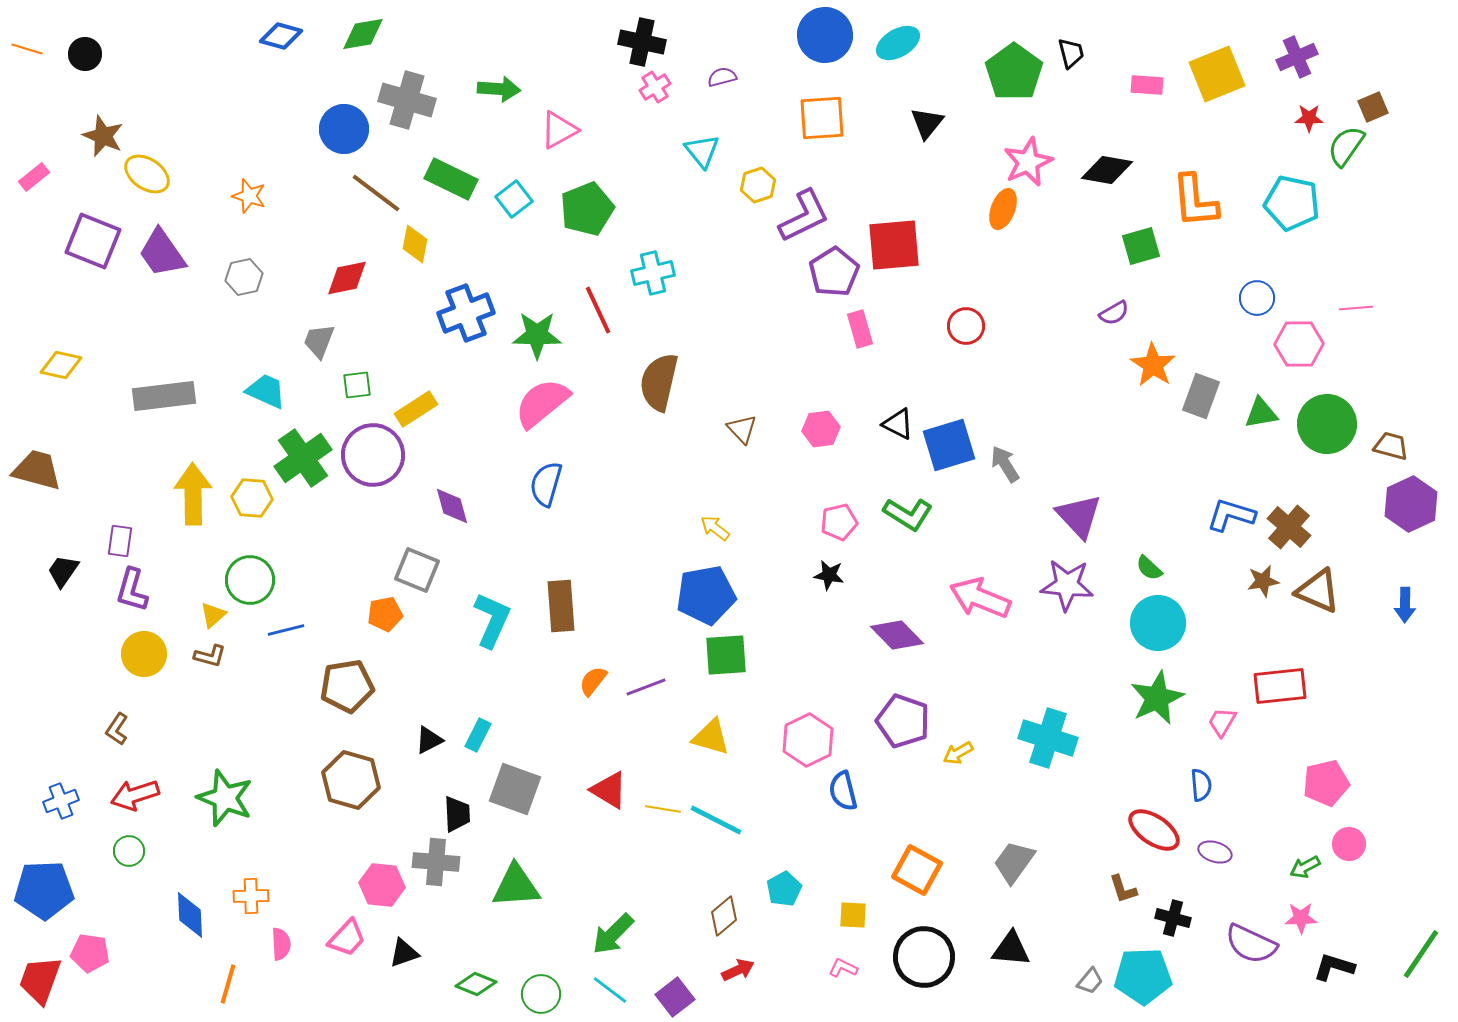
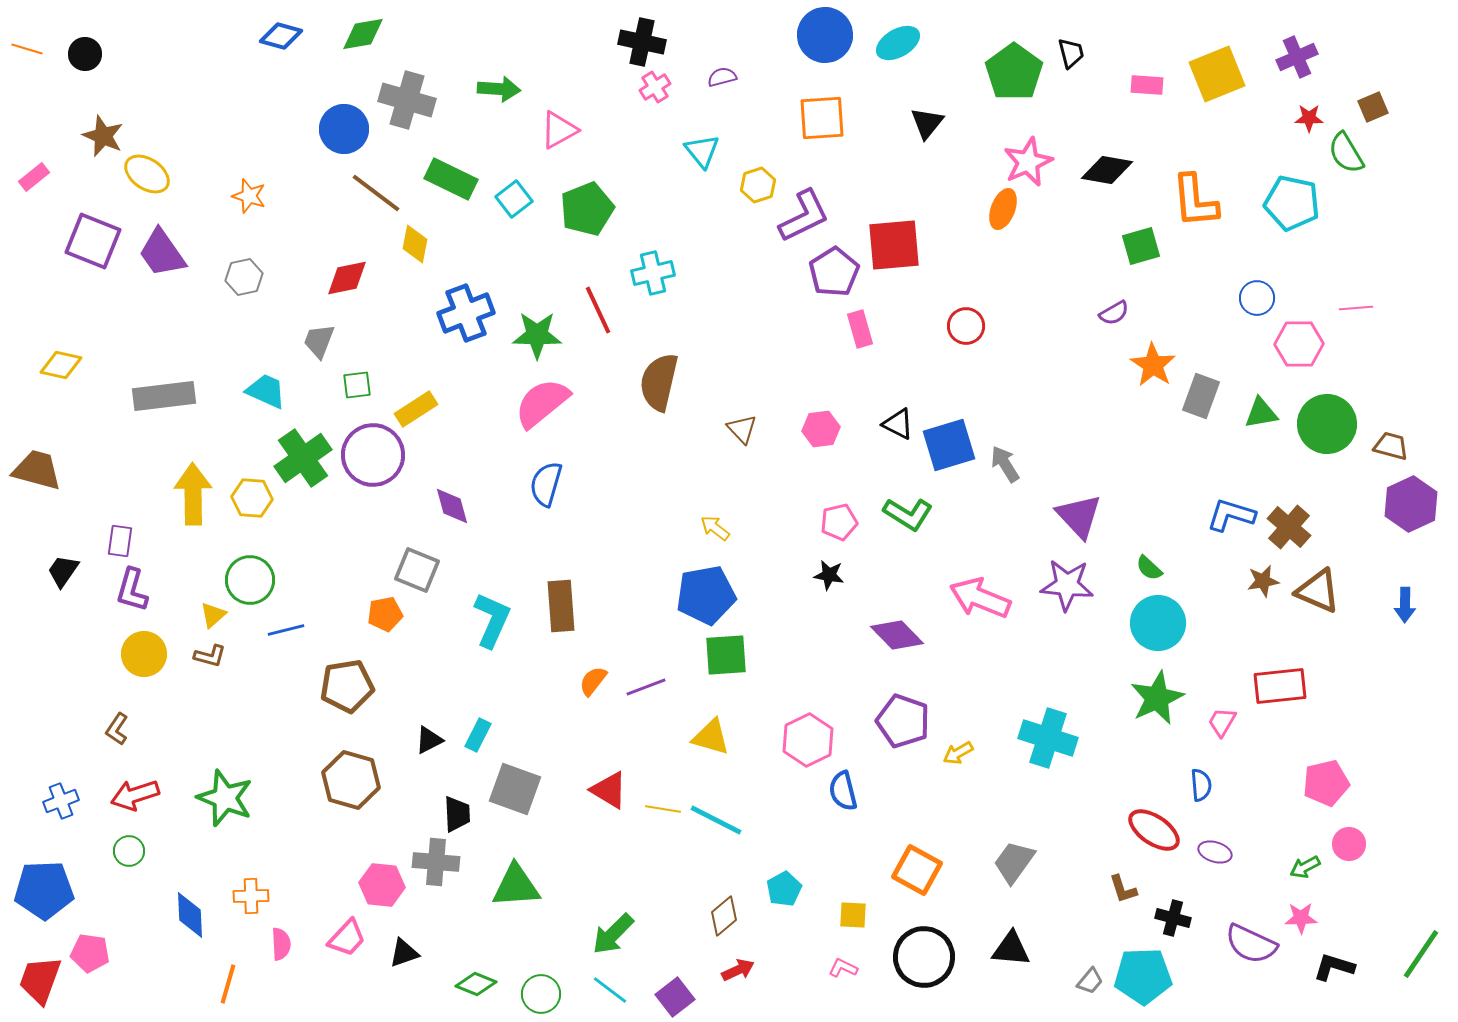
green semicircle at (1346, 146): moved 7 px down; rotated 66 degrees counterclockwise
